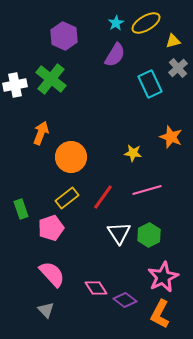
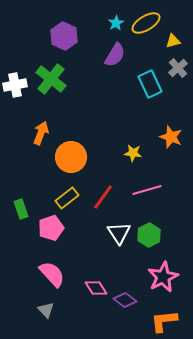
orange L-shape: moved 4 px right, 7 px down; rotated 56 degrees clockwise
